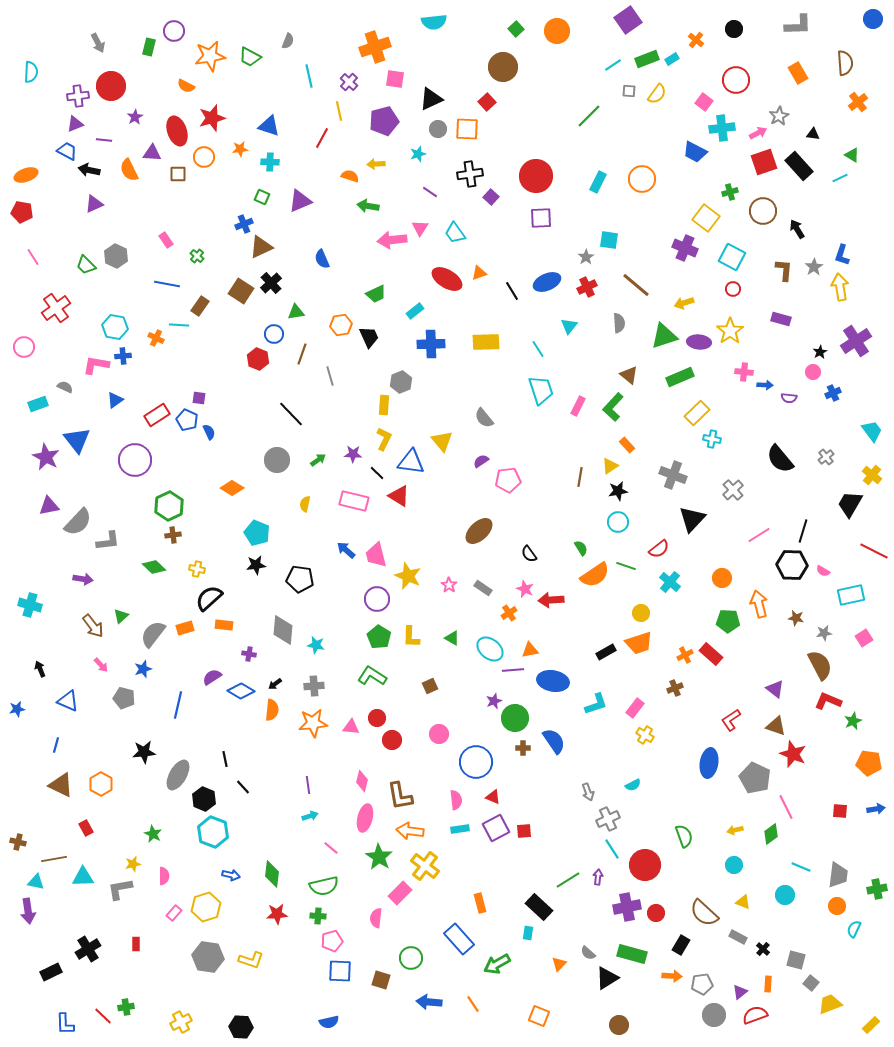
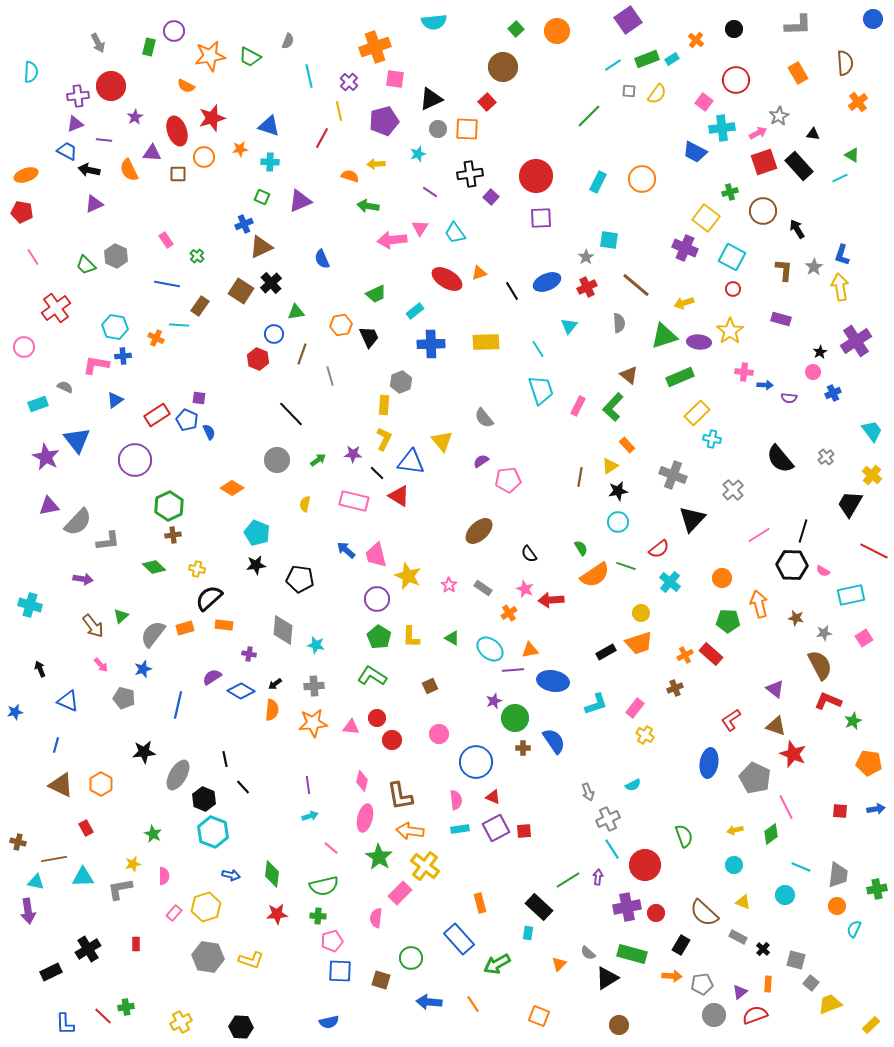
blue star at (17, 709): moved 2 px left, 3 px down
